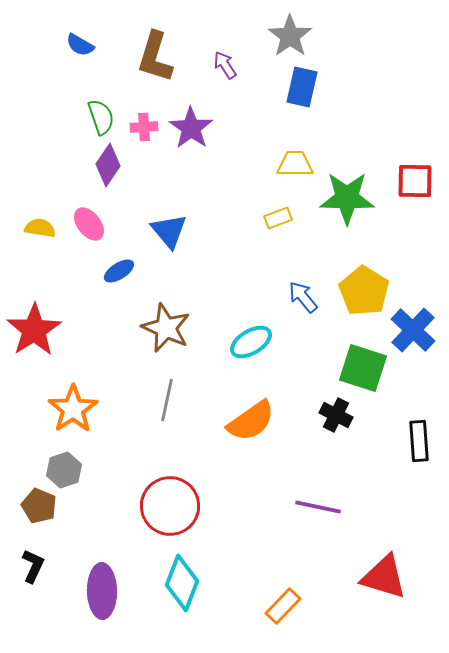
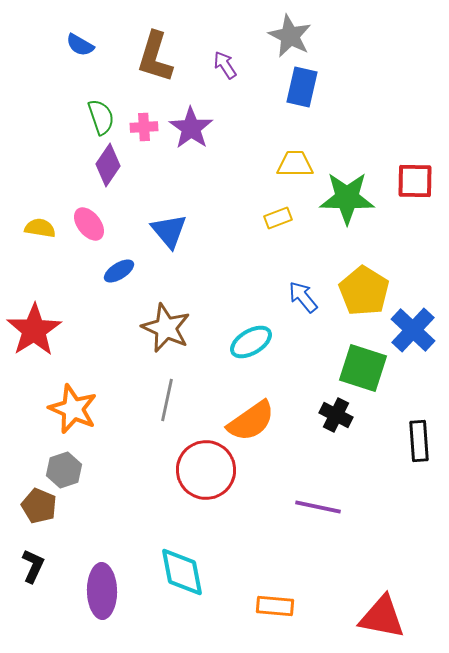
gray star: rotated 9 degrees counterclockwise
orange star: rotated 15 degrees counterclockwise
red circle: moved 36 px right, 36 px up
red triangle: moved 2 px left, 40 px down; rotated 6 degrees counterclockwise
cyan diamond: moved 11 px up; rotated 32 degrees counterclockwise
orange rectangle: moved 8 px left; rotated 51 degrees clockwise
